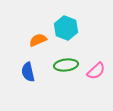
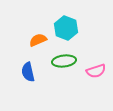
green ellipse: moved 2 px left, 4 px up
pink semicircle: rotated 24 degrees clockwise
